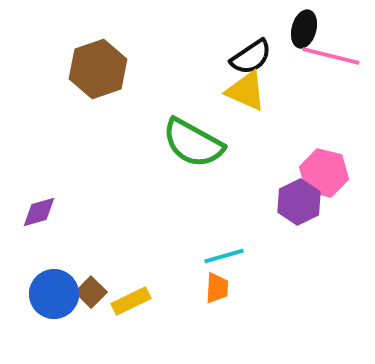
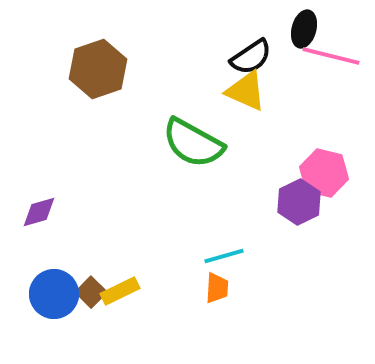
yellow rectangle: moved 11 px left, 10 px up
